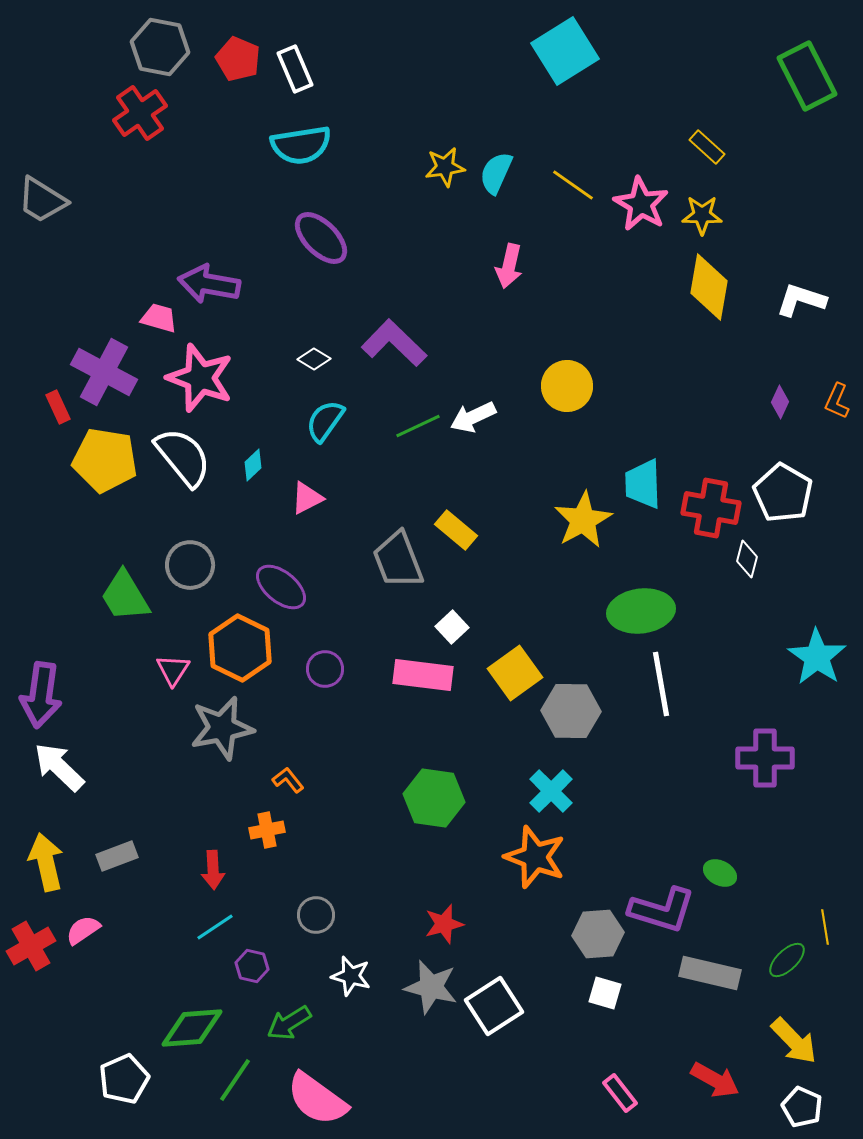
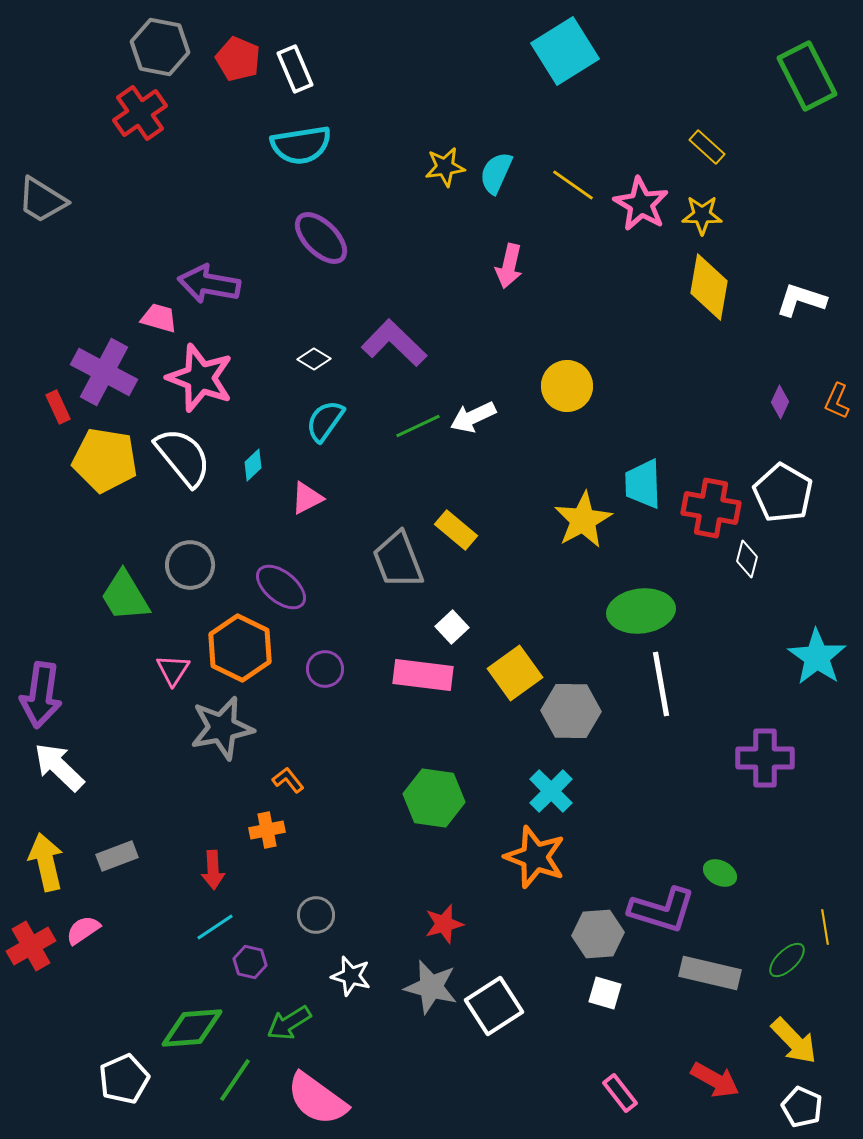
purple hexagon at (252, 966): moved 2 px left, 4 px up
